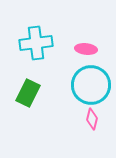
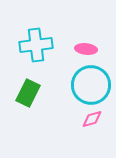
cyan cross: moved 2 px down
pink diamond: rotated 60 degrees clockwise
